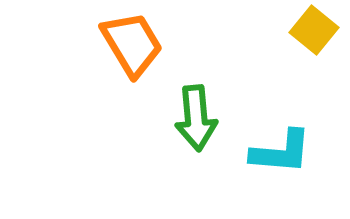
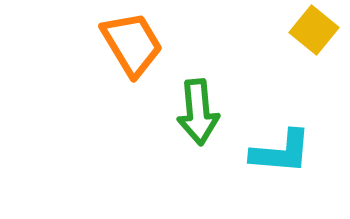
green arrow: moved 2 px right, 6 px up
